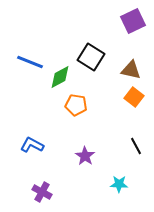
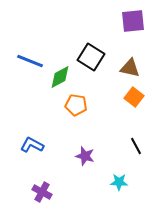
purple square: rotated 20 degrees clockwise
blue line: moved 1 px up
brown triangle: moved 1 px left, 2 px up
purple star: rotated 18 degrees counterclockwise
cyan star: moved 2 px up
